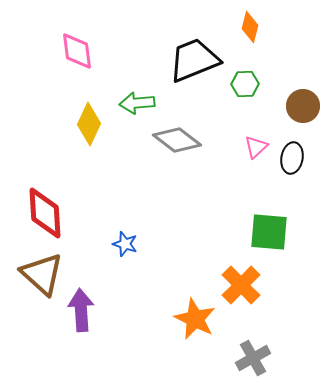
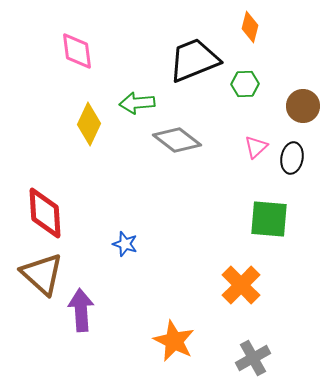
green square: moved 13 px up
orange star: moved 21 px left, 22 px down
